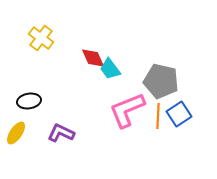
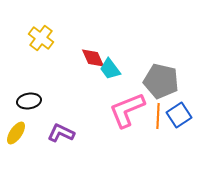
blue square: moved 1 px down
